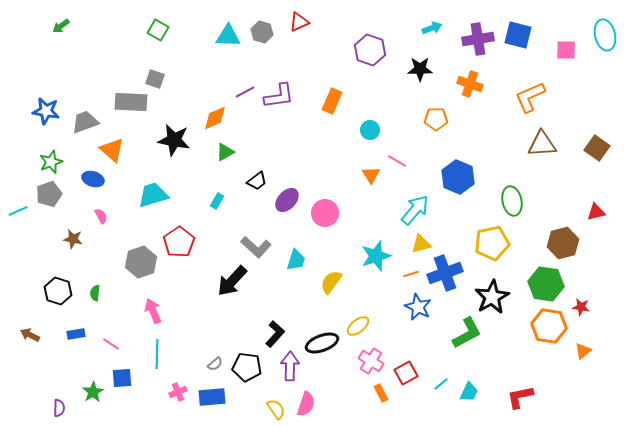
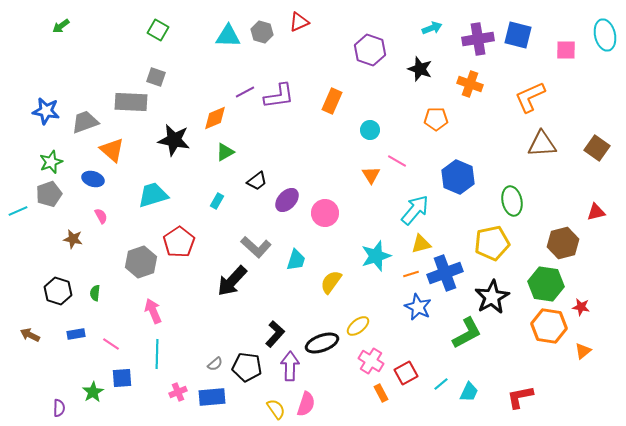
black star at (420, 69): rotated 20 degrees clockwise
gray square at (155, 79): moved 1 px right, 2 px up
